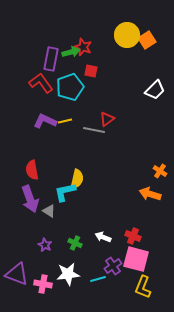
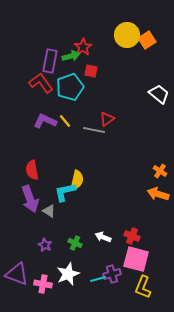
red star: rotated 18 degrees clockwise
green arrow: moved 4 px down
purple rectangle: moved 1 px left, 2 px down
white trapezoid: moved 4 px right, 4 px down; rotated 95 degrees counterclockwise
yellow line: rotated 64 degrees clockwise
yellow semicircle: moved 1 px down
orange arrow: moved 8 px right
red cross: moved 1 px left
purple cross: moved 1 px left, 8 px down; rotated 18 degrees clockwise
white star: rotated 15 degrees counterclockwise
